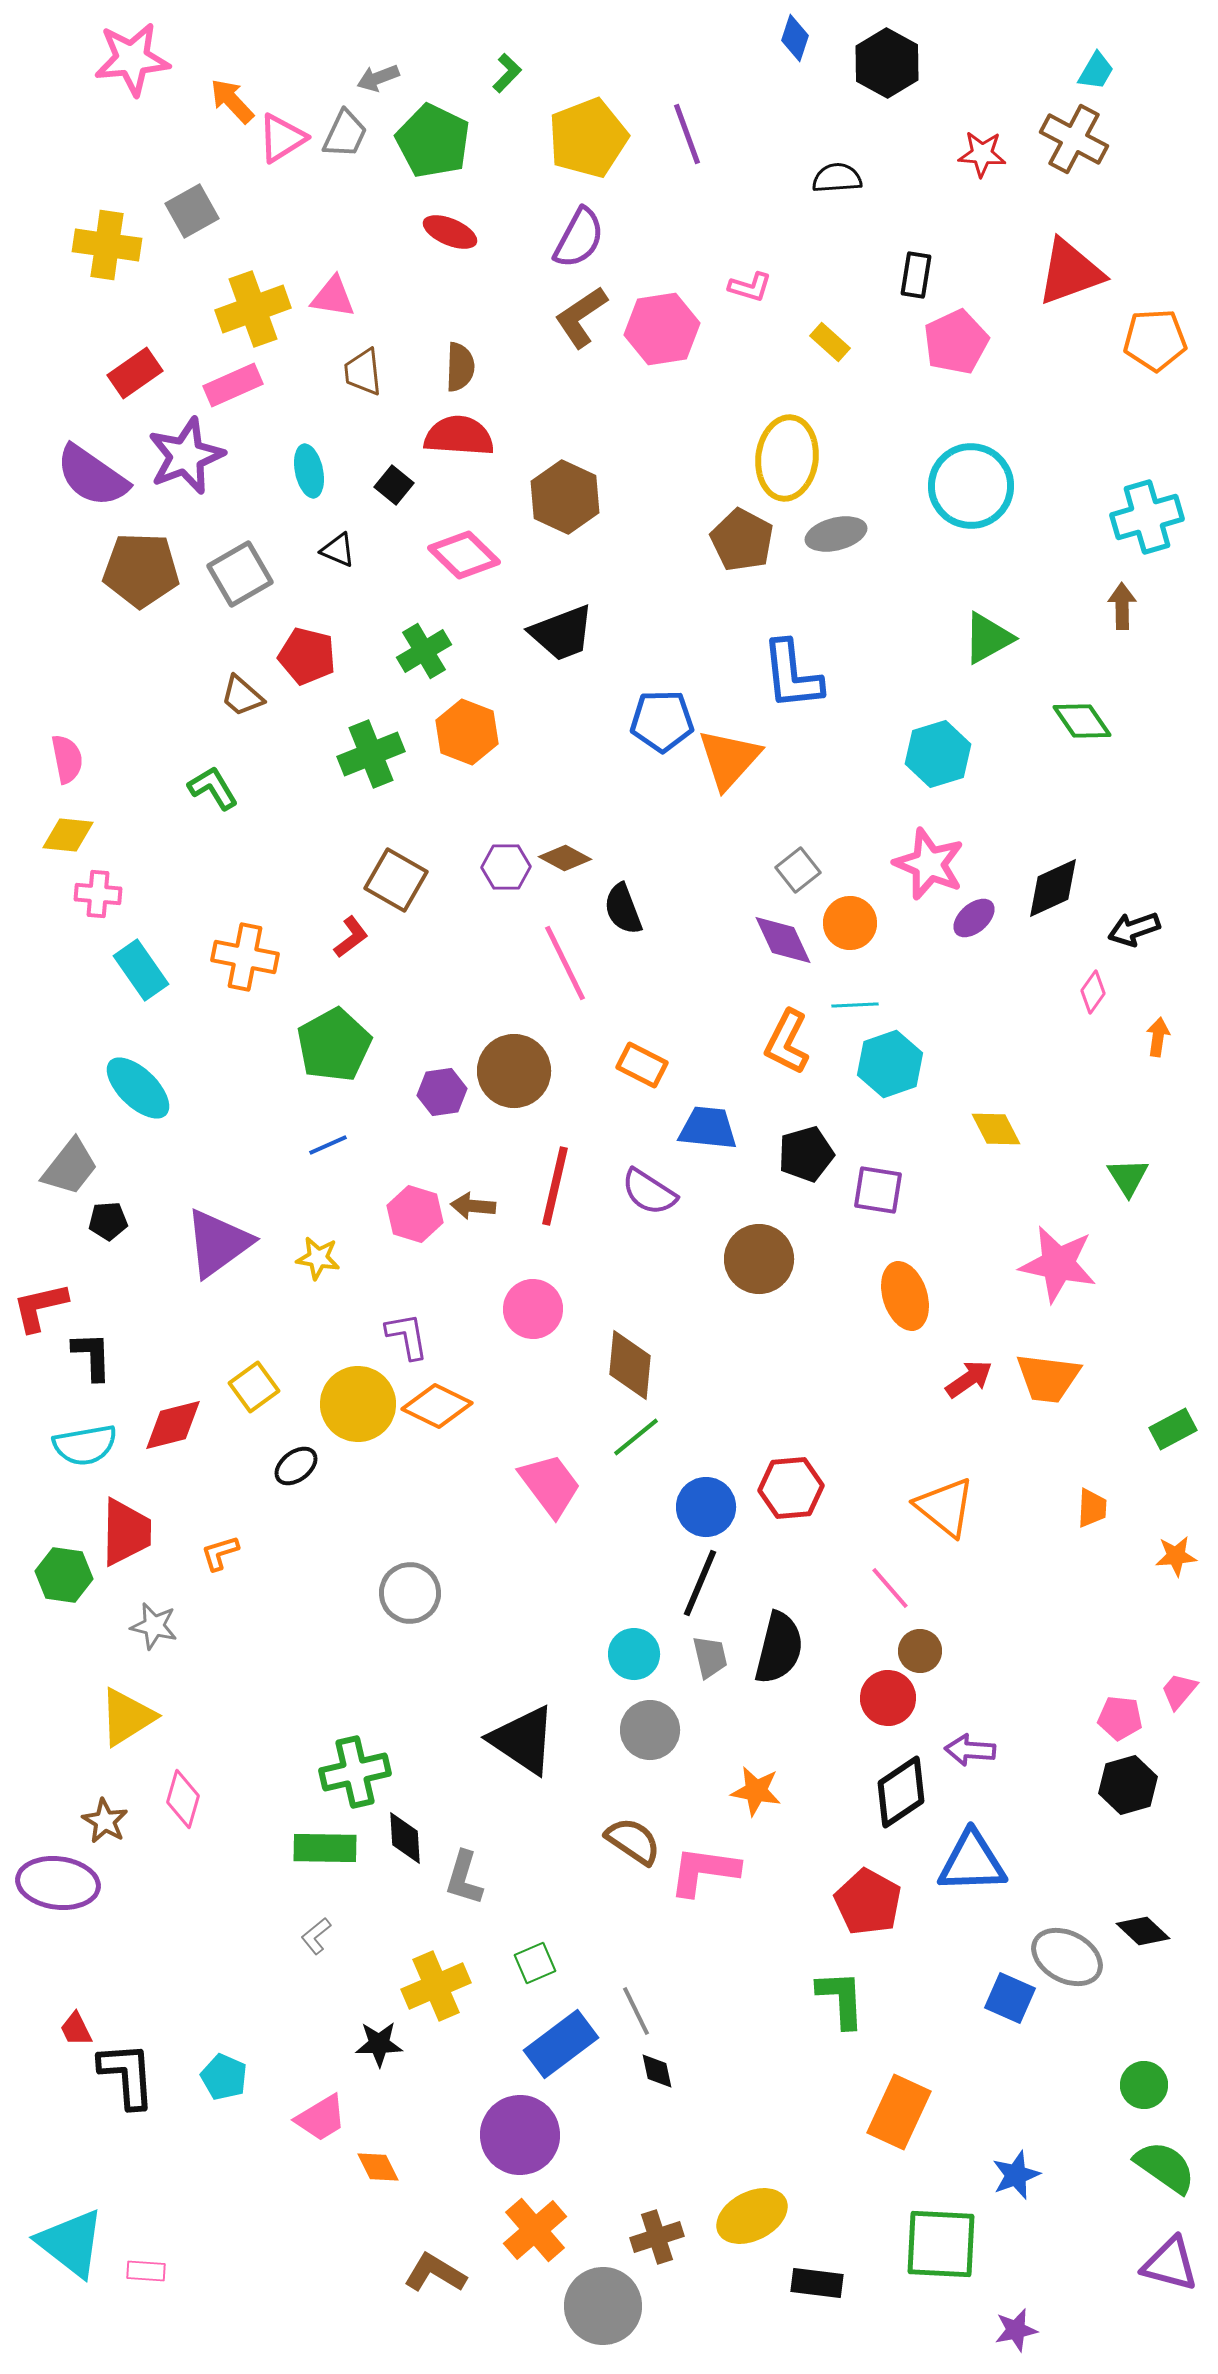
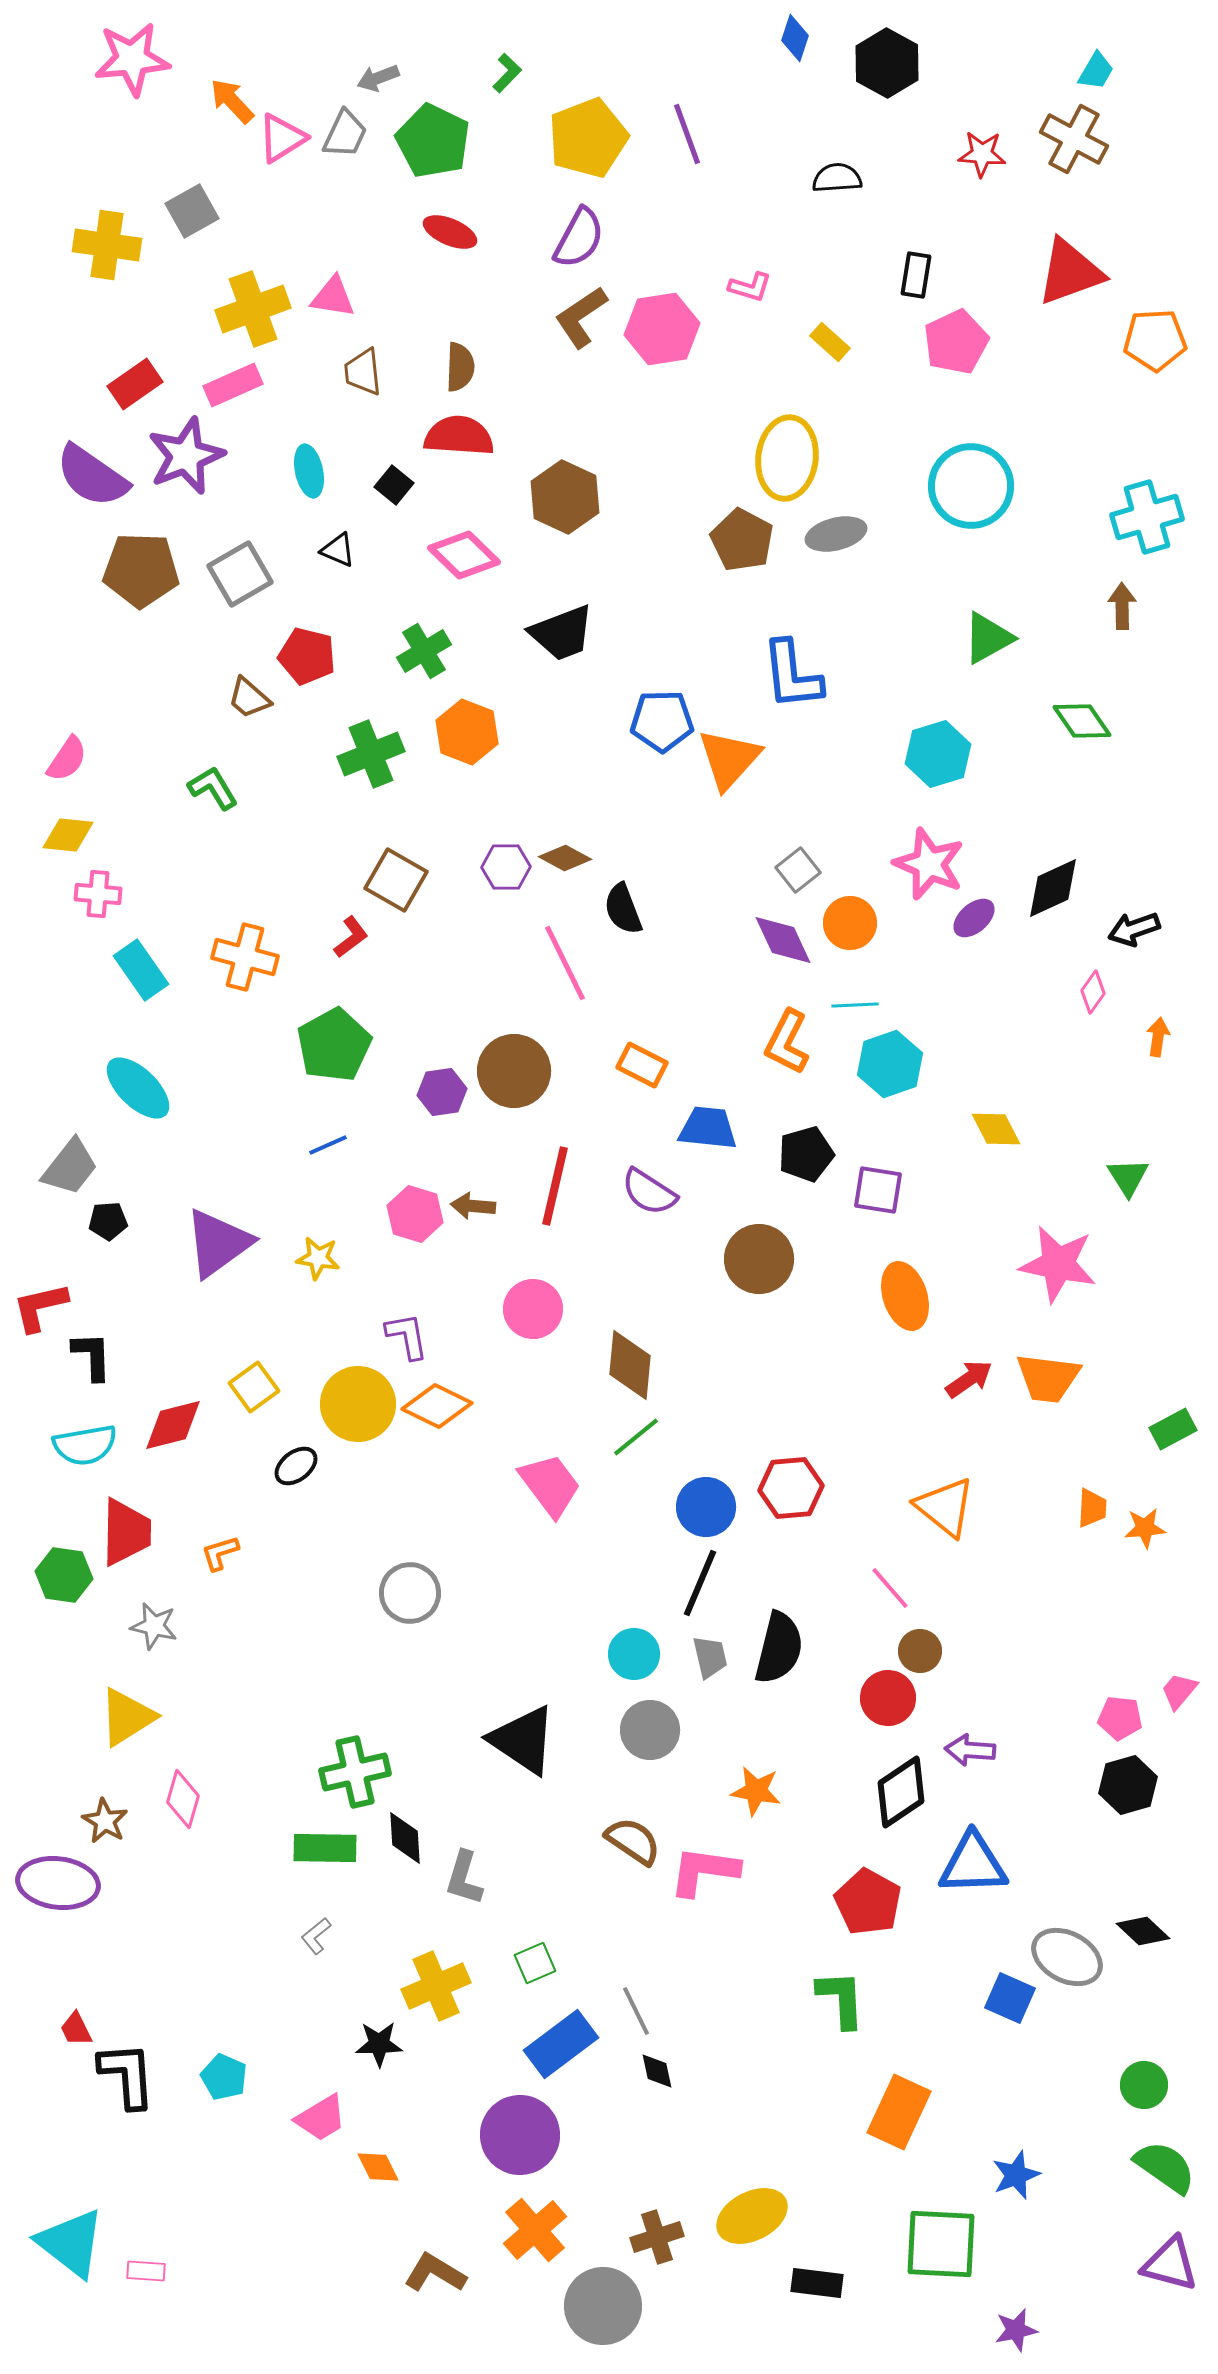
red rectangle at (135, 373): moved 11 px down
brown trapezoid at (242, 696): moved 7 px right, 2 px down
pink semicircle at (67, 759): rotated 45 degrees clockwise
orange cross at (245, 957): rotated 4 degrees clockwise
orange star at (1176, 1556): moved 31 px left, 28 px up
blue triangle at (972, 1862): moved 1 px right, 2 px down
